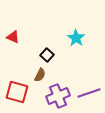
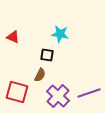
cyan star: moved 16 px left, 4 px up; rotated 24 degrees counterclockwise
black square: rotated 32 degrees counterclockwise
purple cross: rotated 25 degrees counterclockwise
